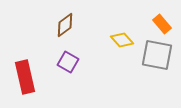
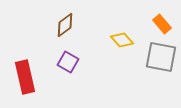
gray square: moved 4 px right, 2 px down
